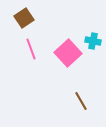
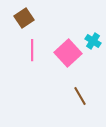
cyan cross: rotated 21 degrees clockwise
pink line: moved 1 px right, 1 px down; rotated 20 degrees clockwise
brown line: moved 1 px left, 5 px up
